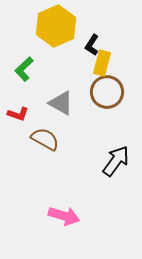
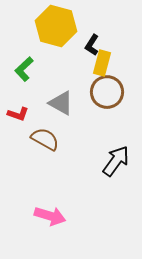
yellow hexagon: rotated 21 degrees counterclockwise
pink arrow: moved 14 px left
